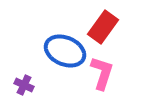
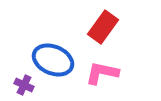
blue ellipse: moved 12 px left, 9 px down
pink L-shape: rotated 96 degrees counterclockwise
